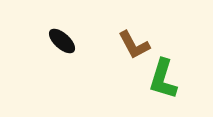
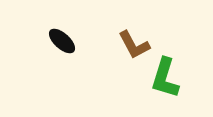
green L-shape: moved 2 px right, 1 px up
